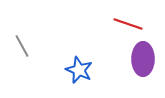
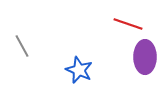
purple ellipse: moved 2 px right, 2 px up
